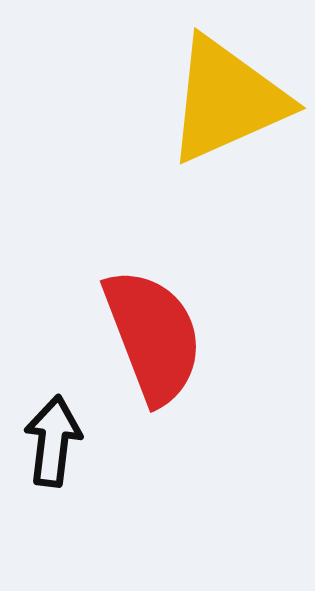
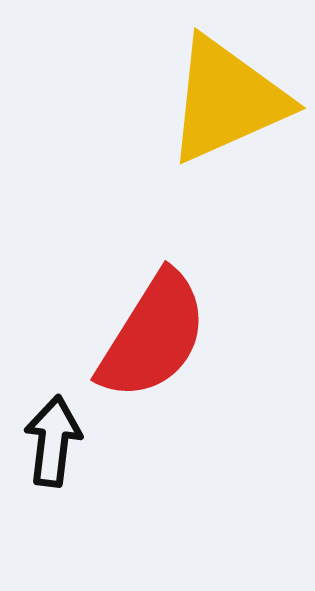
red semicircle: rotated 53 degrees clockwise
